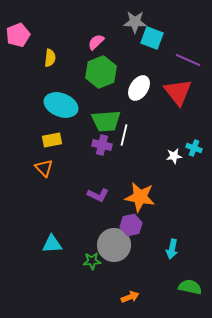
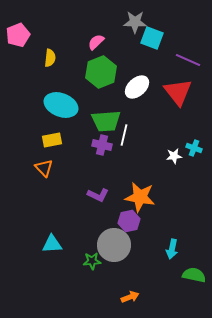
white ellipse: moved 2 px left, 1 px up; rotated 15 degrees clockwise
purple hexagon: moved 2 px left, 4 px up
green semicircle: moved 4 px right, 12 px up
